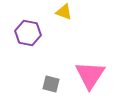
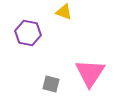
pink triangle: moved 2 px up
